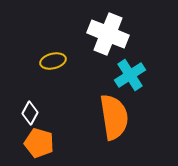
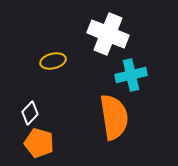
cyan cross: moved 1 px right; rotated 20 degrees clockwise
white diamond: rotated 15 degrees clockwise
